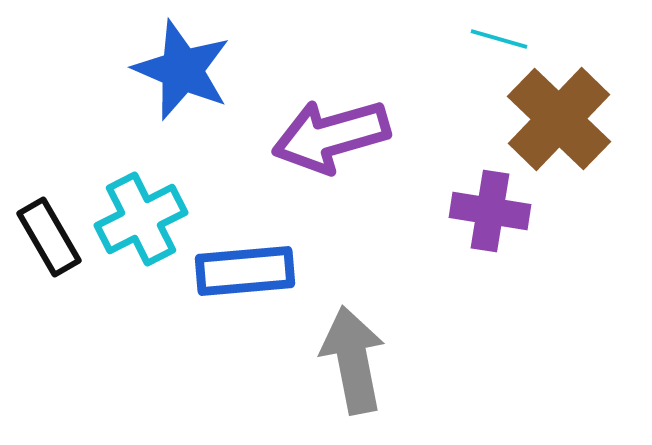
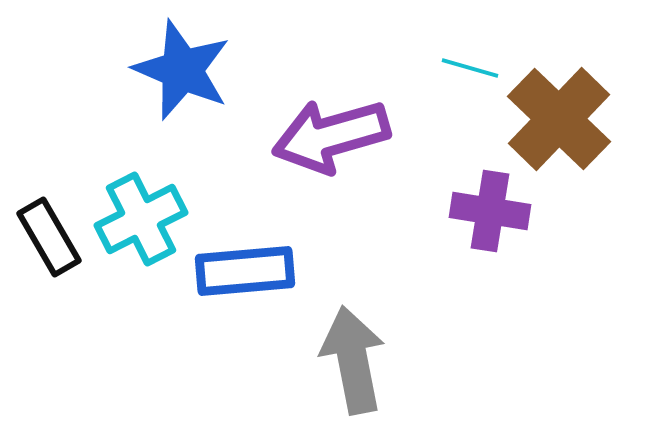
cyan line: moved 29 px left, 29 px down
